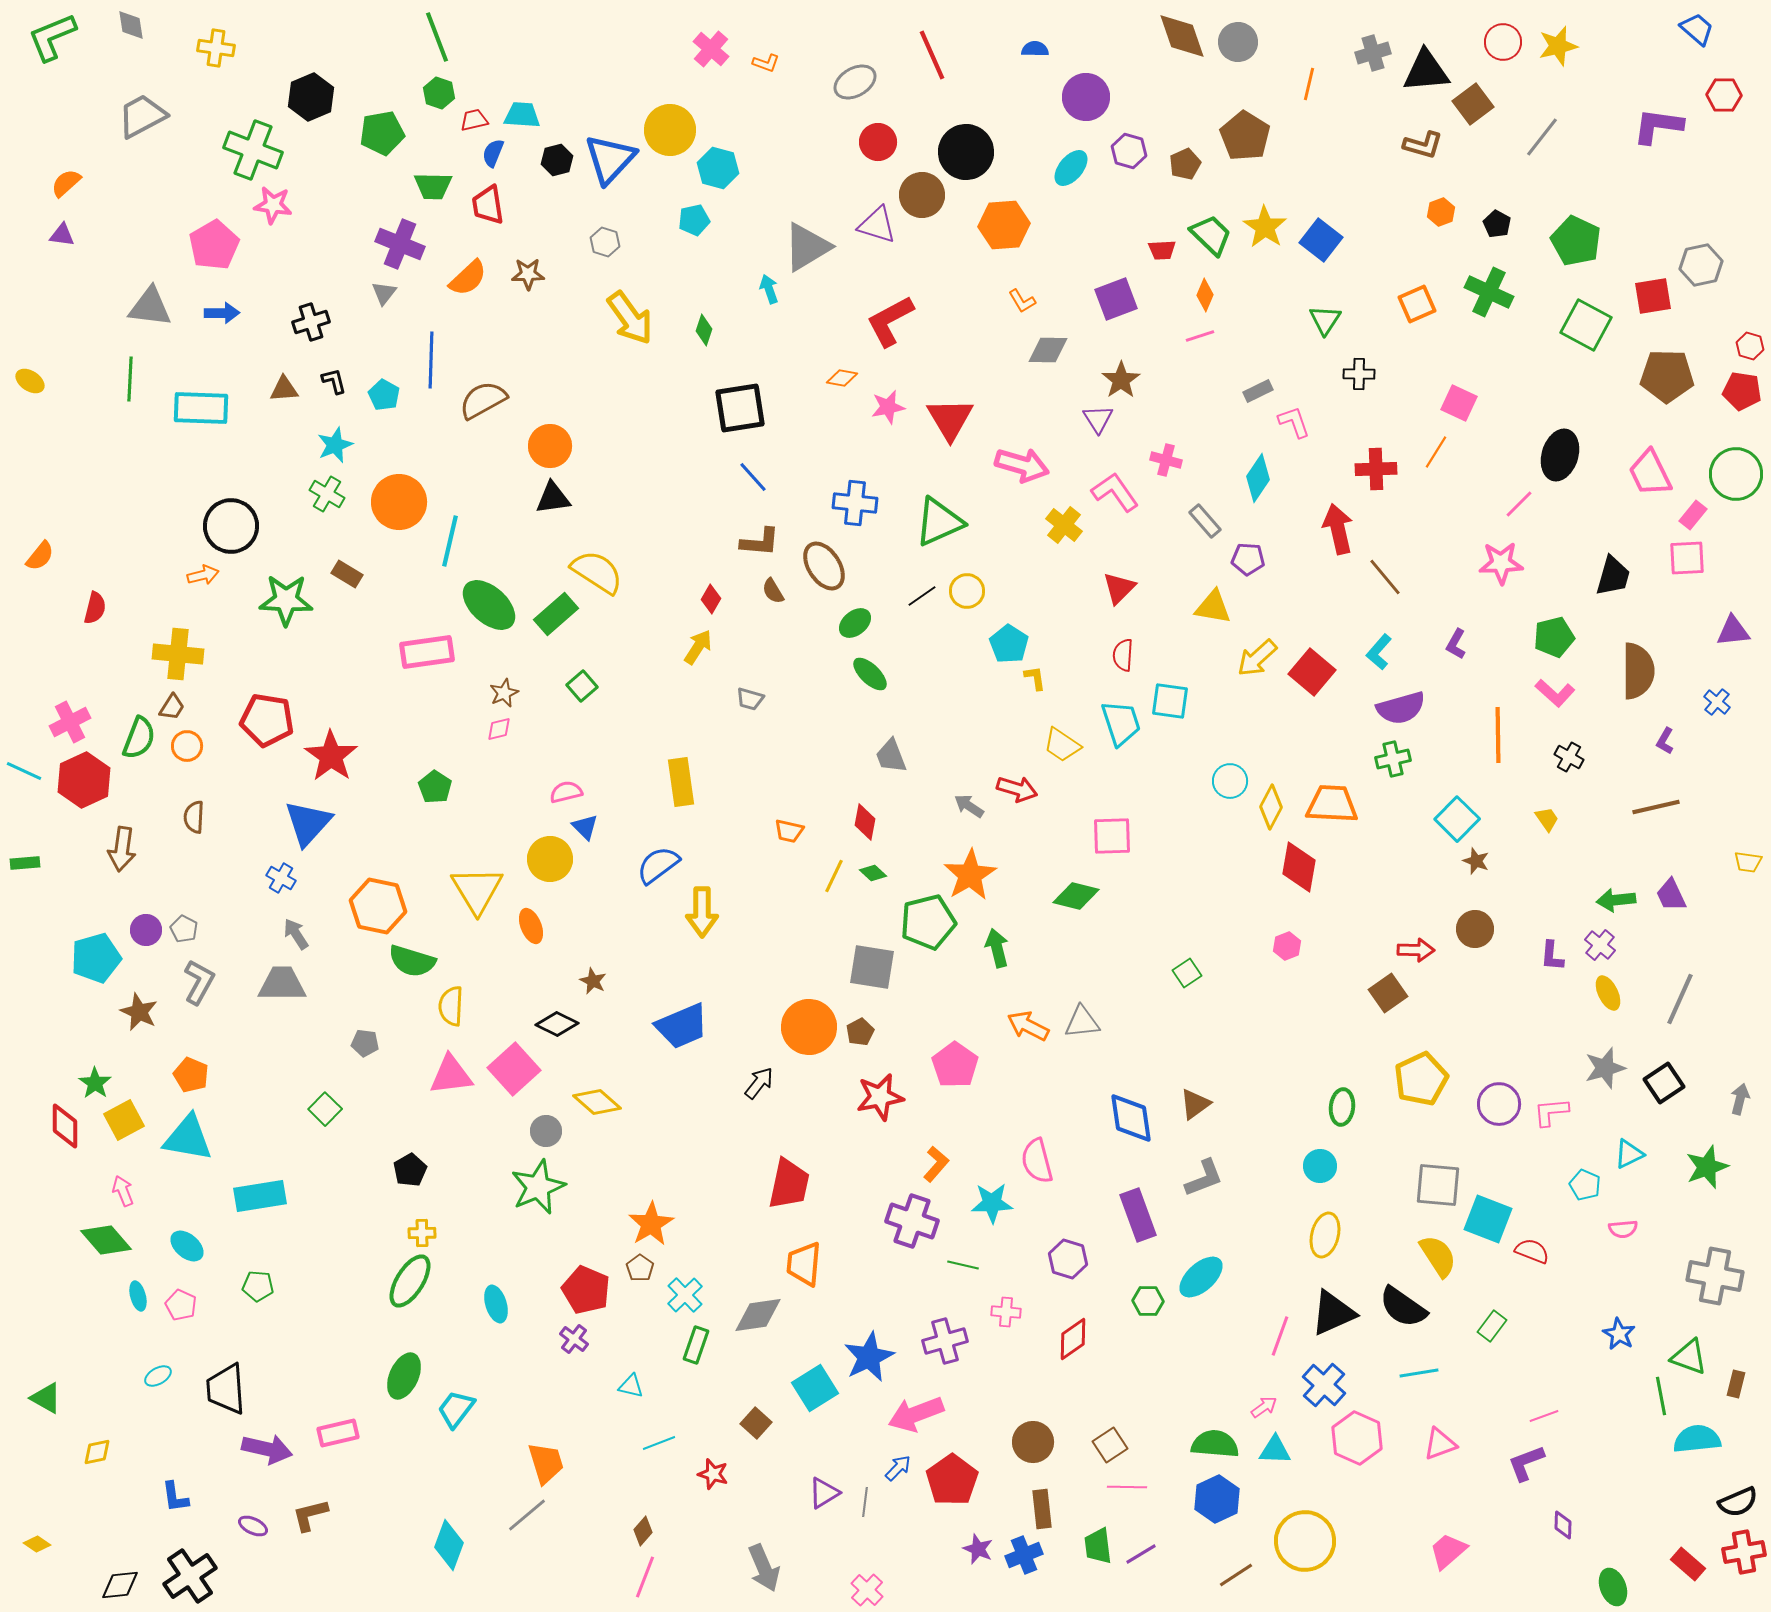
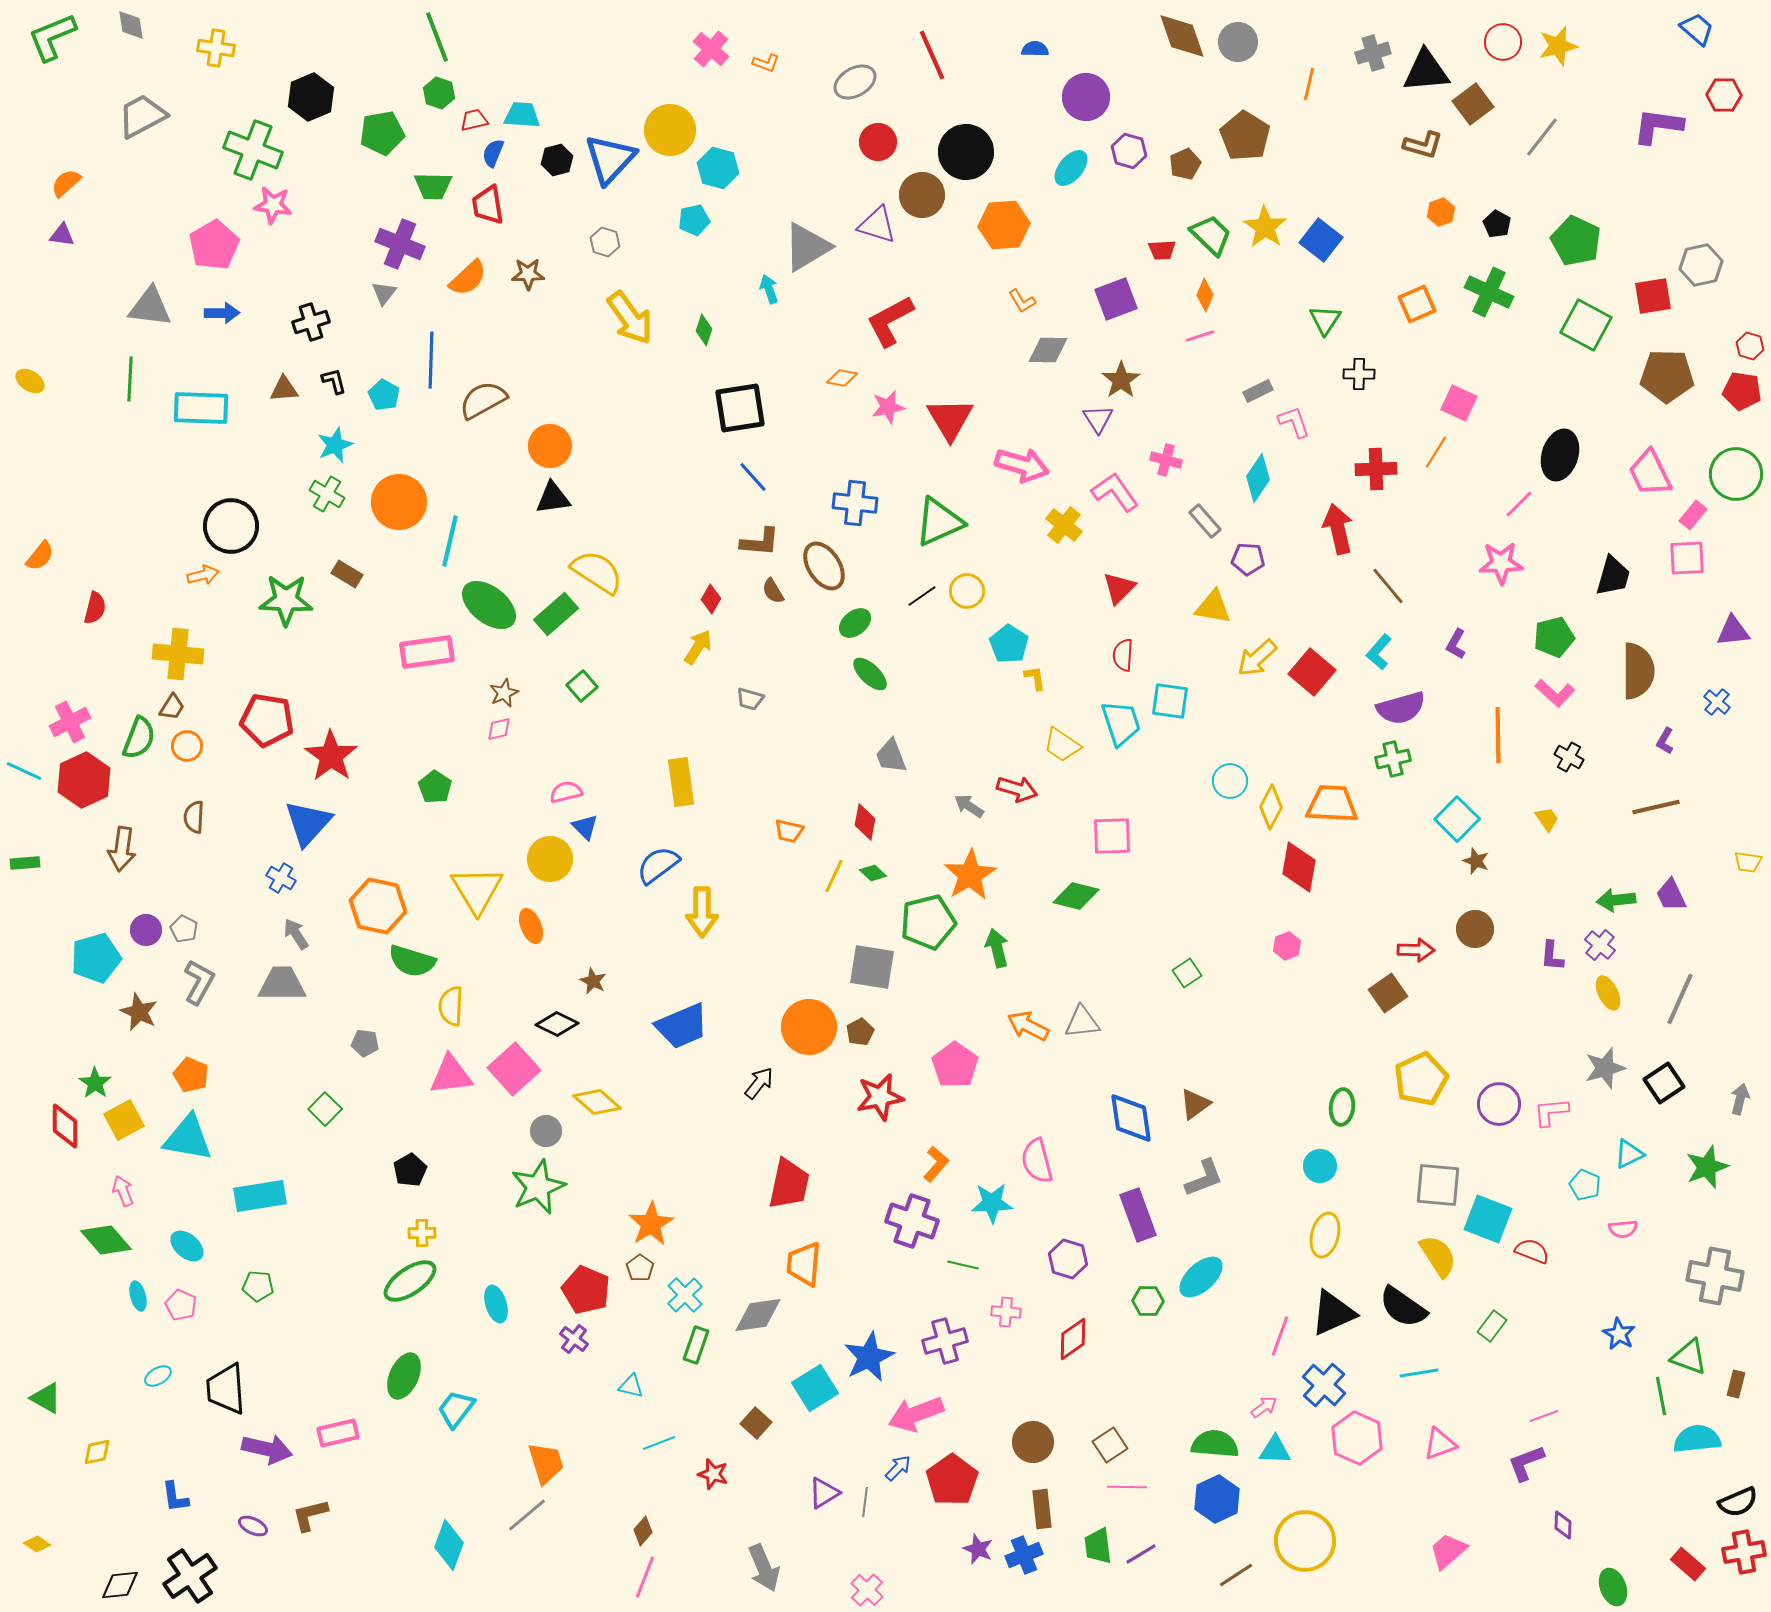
brown line at (1385, 577): moved 3 px right, 9 px down
green ellipse at (489, 605): rotated 4 degrees counterclockwise
green ellipse at (410, 1281): rotated 24 degrees clockwise
